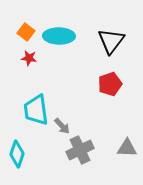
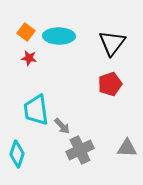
black triangle: moved 1 px right, 2 px down
